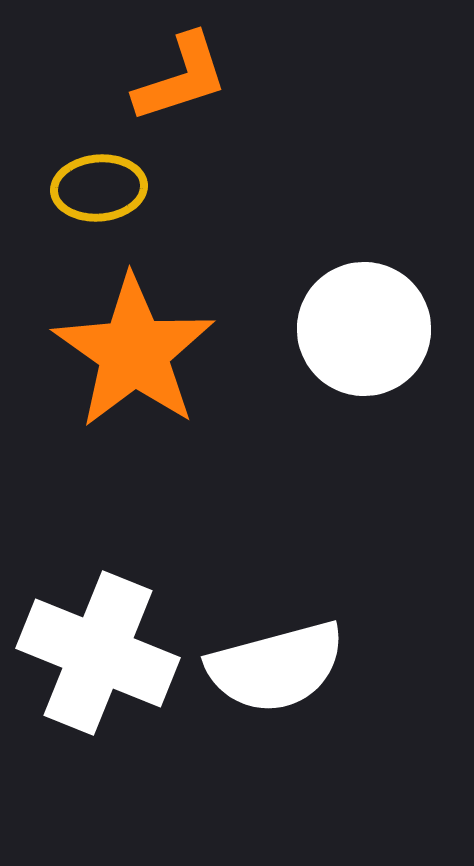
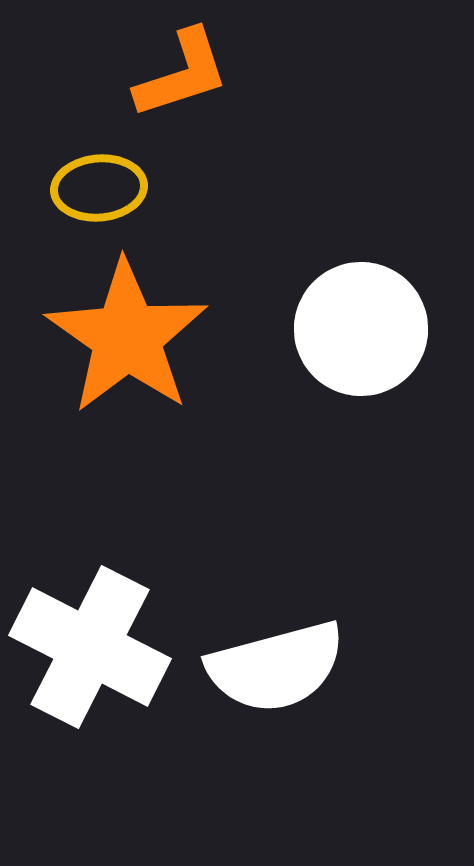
orange L-shape: moved 1 px right, 4 px up
white circle: moved 3 px left
orange star: moved 7 px left, 15 px up
white cross: moved 8 px left, 6 px up; rotated 5 degrees clockwise
